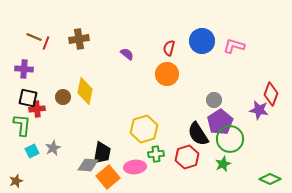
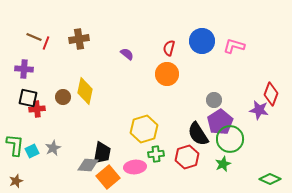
green L-shape: moved 7 px left, 20 px down
